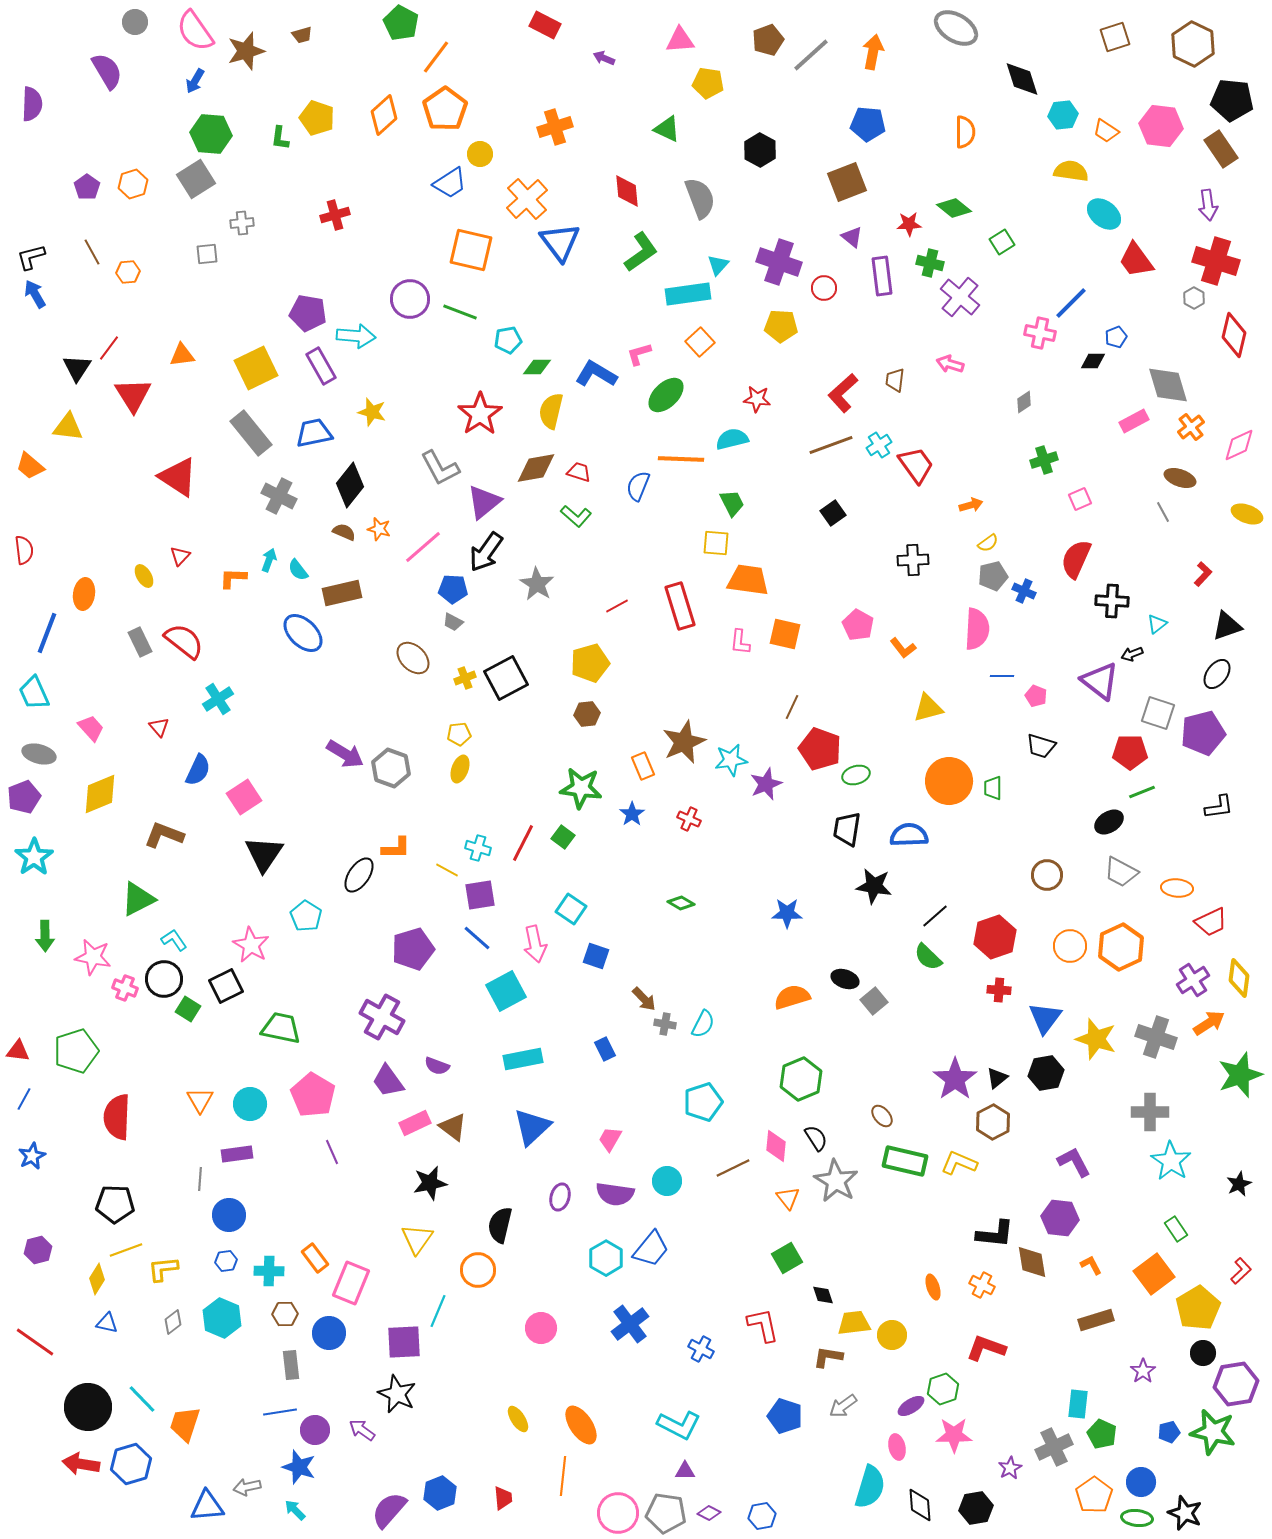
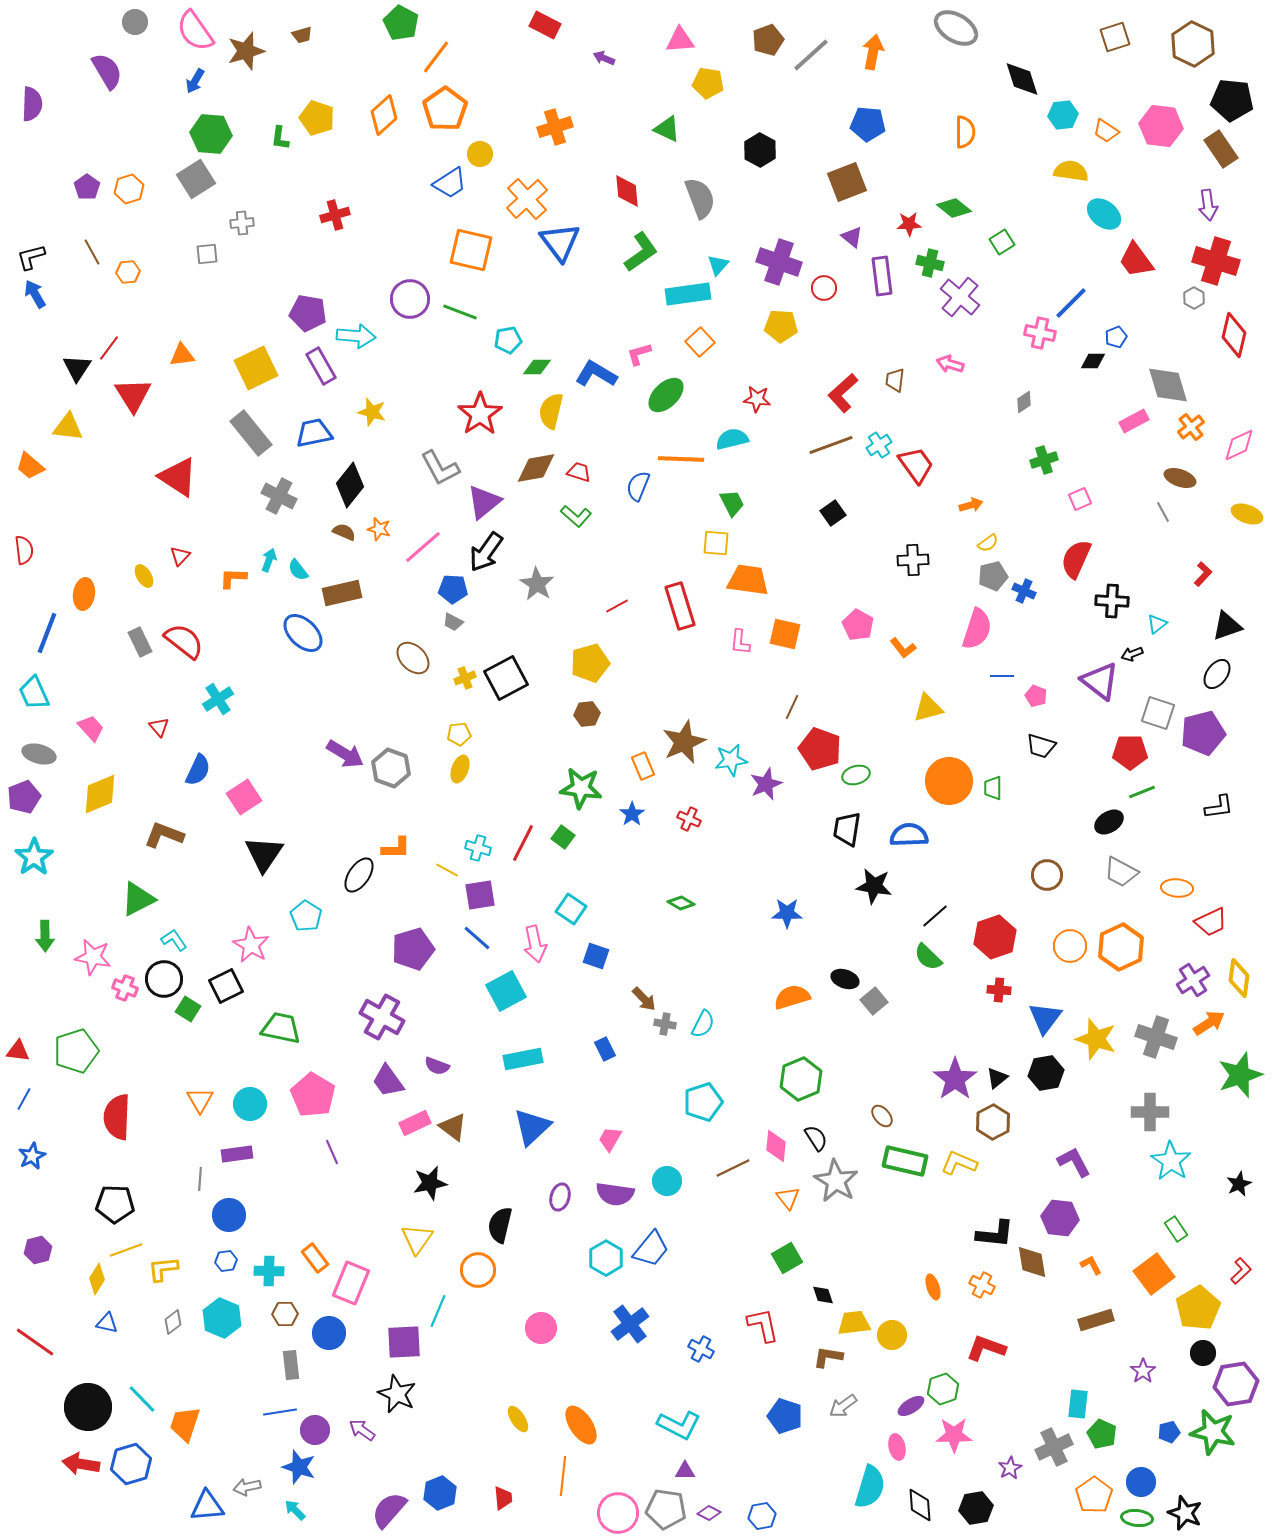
orange hexagon at (133, 184): moved 4 px left, 5 px down
pink semicircle at (977, 629): rotated 15 degrees clockwise
gray pentagon at (666, 1513): moved 4 px up
